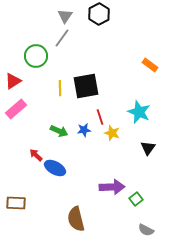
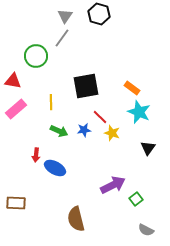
black hexagon: rotated 15 degrees counterclockwise
orange rectangle: moved 18 px left, 23 px down
red triangle: rotated 42 degrees clockwise
yellow line: moved 9 px left, 14 px down
red line: rotated 28 degrees counterclockwise
red arrow: rotated 128 degrees counterclockwise
purple arrow: moved 1 px right, 2 px up; rotated 25 degrees counterclockwise
